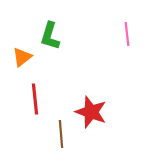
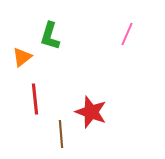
pink line: rotated 30 degrees clockwise
